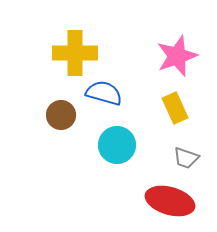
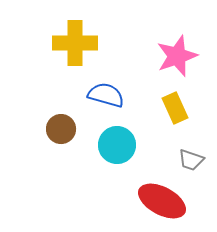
yellow cross: moved 10 px up
blue semicircle: moved 2 px right, 2 px down
brown circle: moved 14 px down
gray trapezoid: moved 5 px right, 2 px down
red ellipse: moved 8 px left; rotated 12 degrees clockwise
